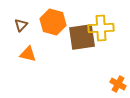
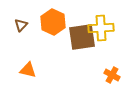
orange hexagon: rotated 10 degrees clockwise
orange triangle: moved 16 px down
orange cross: moved 6 px left, 9 px up
